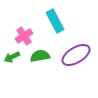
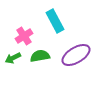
green arrow: moved 1 px right, 1 px down
